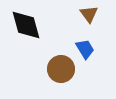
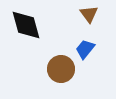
blue trapezoid: rotated 110 degrees counterclockwise
